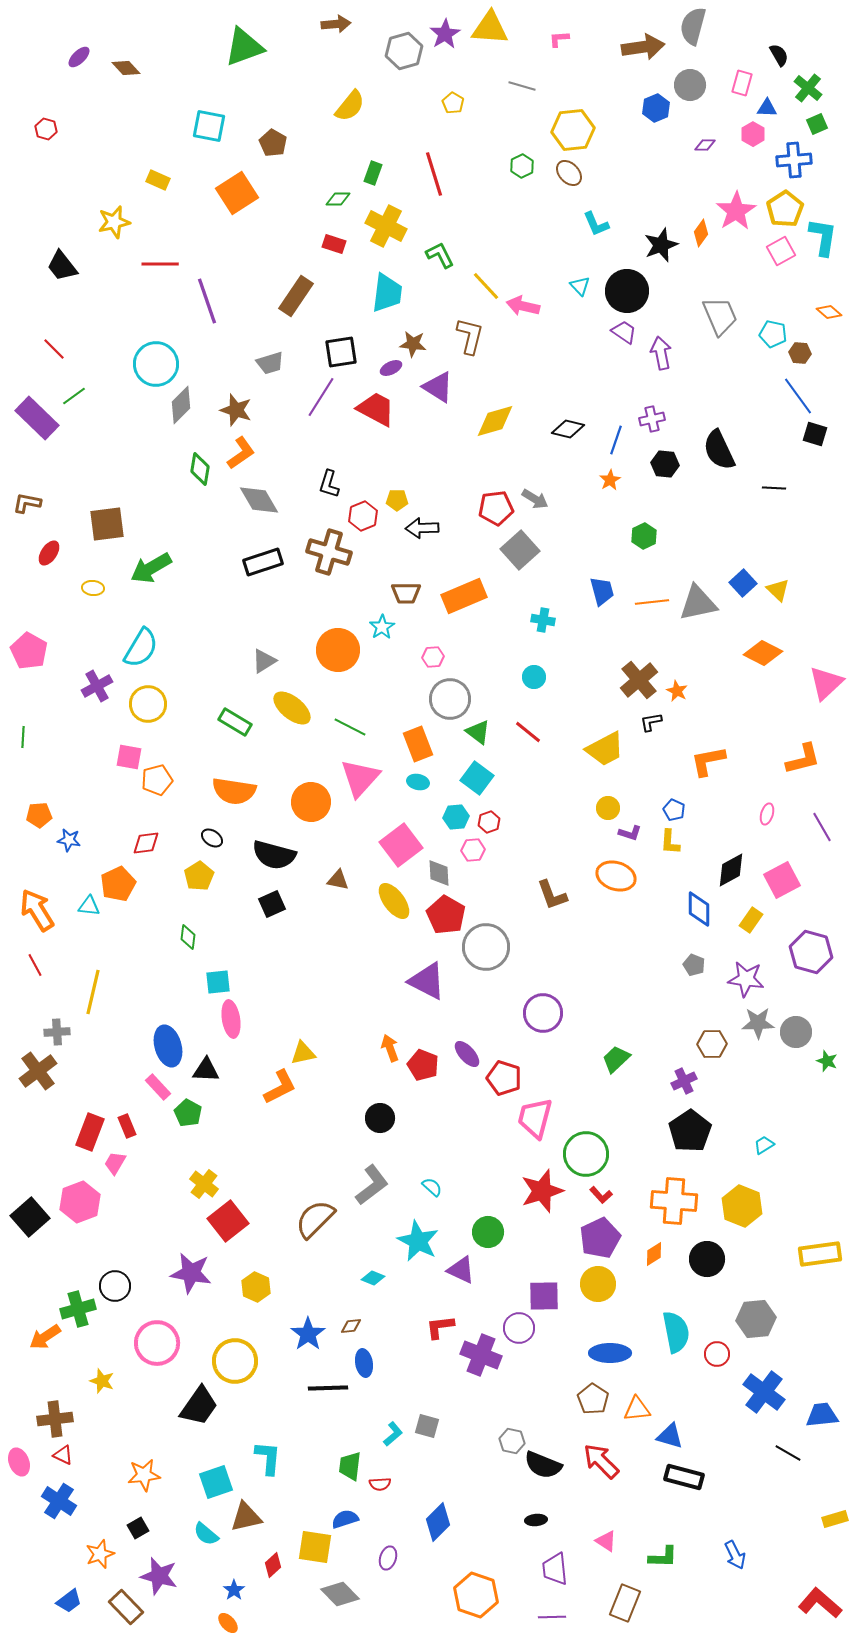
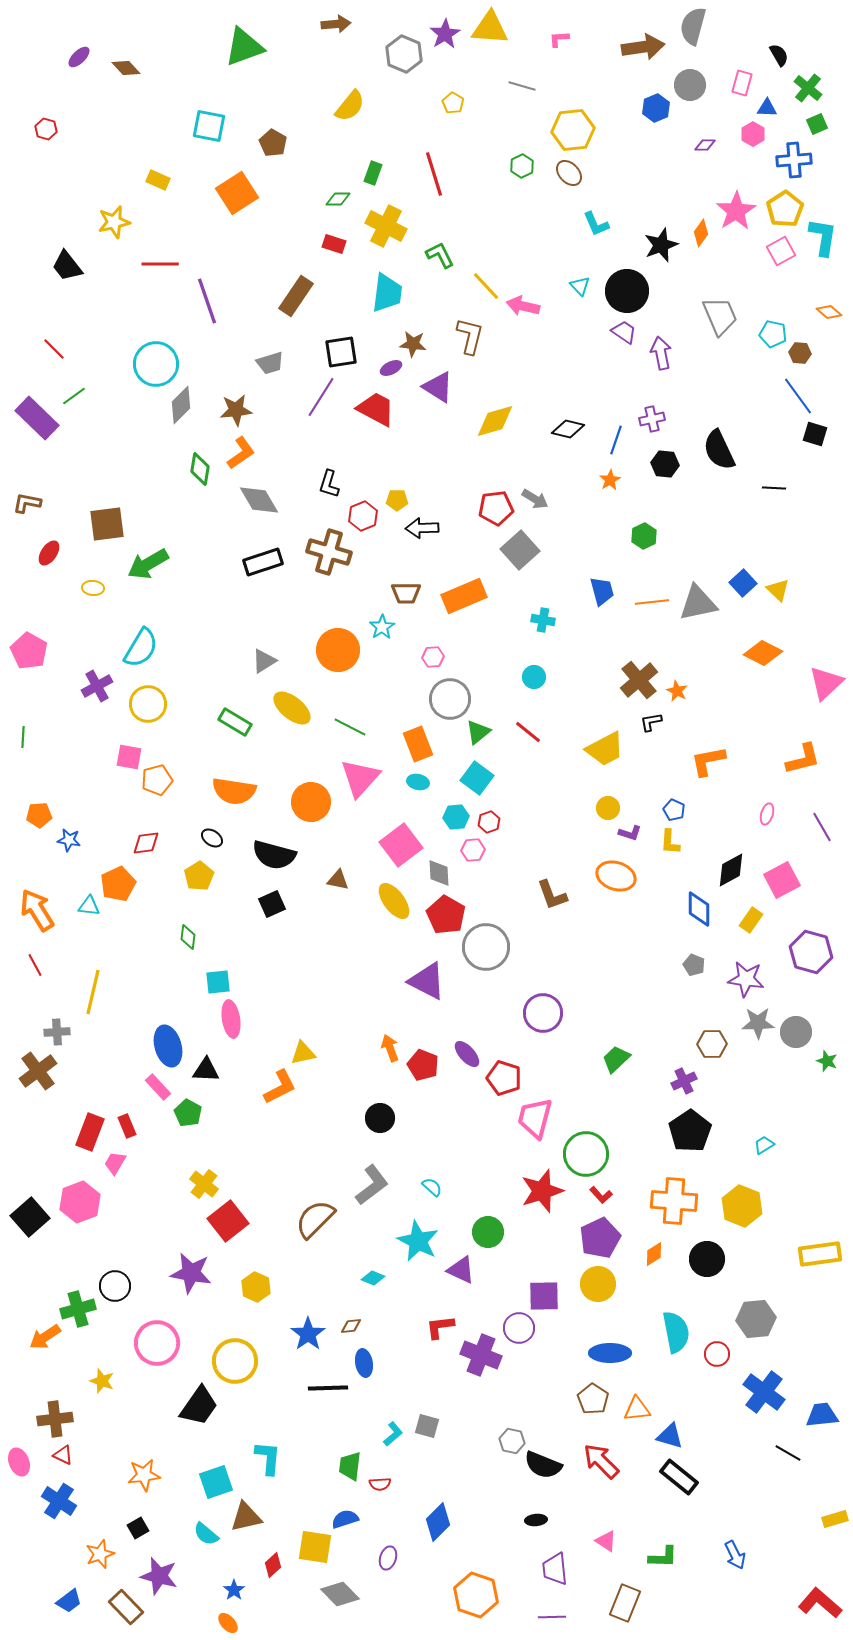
gray hexagon at (404, 51): moved 3 px down; rotated 21 degrees counterclockwise
black trapezoid at (62, 266): moved 5 px right
brown star at (236, 410): rotated 24 degrees counterclockwise
green arrow at (151, 568): moved 3 px left, 4 px up
green triangle at (478, 732): rotated 44 degrees clockwise
black rectangle at (684, 1477): moved 5 px left; rotated 24 degrees clockwise
